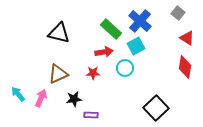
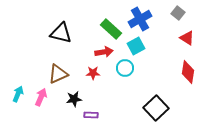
blue cross: moved 2 px up; rotated 20 degrees clockwise
black triangle: moved 2 px right
red diamond: moved 3 px right, 5 px down
cyan arrow: rotated 63 degrees clockwise
pink arrow: moved 1 px up
